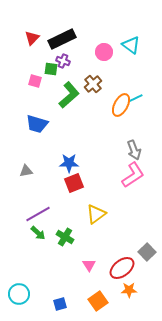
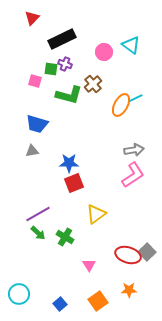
red triangle: moved 20 px up
purple cross: moved 2 px right, 3 px down
green L-shape: rotated 56 degrees clockwise
gray arrow: rotated 78 degrees counterclockwise
gray triangle: moved 6 px right, 20 px up
red ellipse: moved 6 px right, 13 px up; rotated 55 degrees clockwise
blue square: rotated 24 degrees counterclockwise
